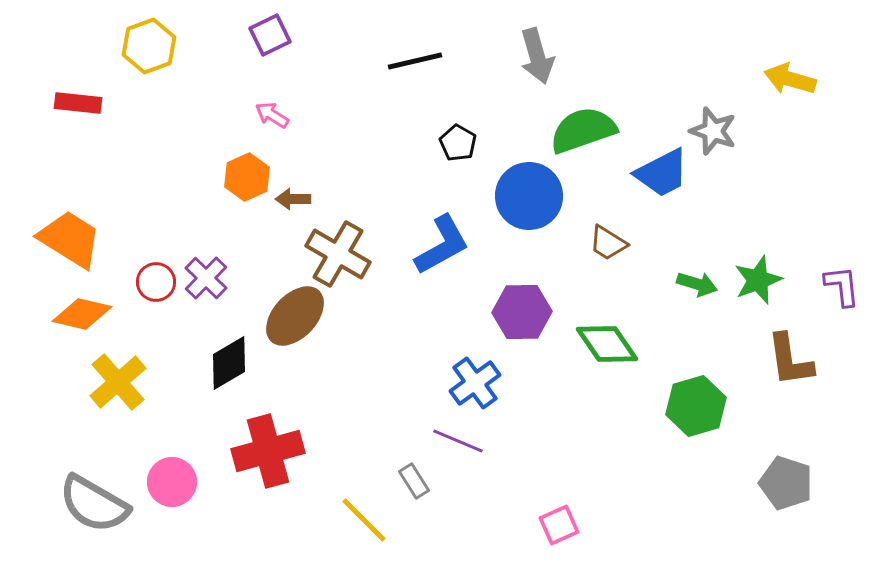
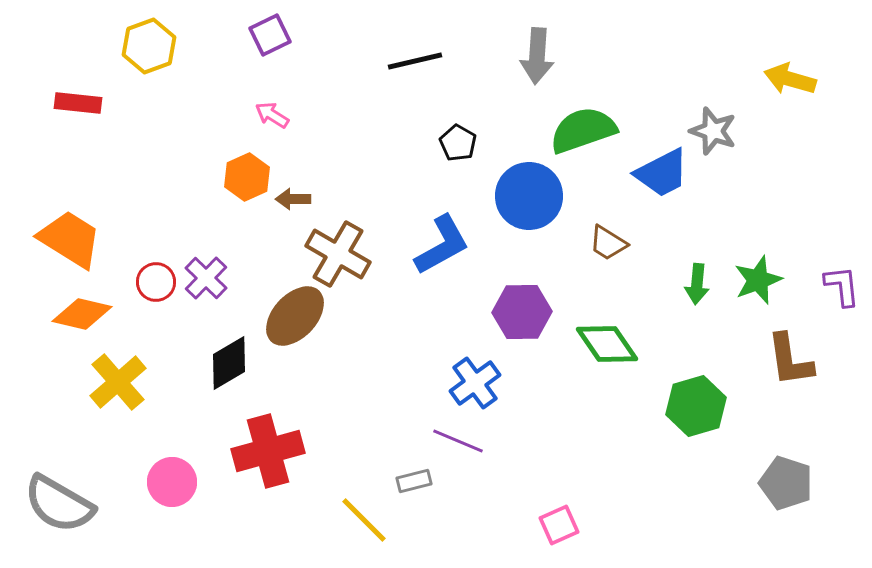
gray arrow: rotated 20 degrees clockwise
green arrow: rotated 78 degrees clockwise
gray rectangle: rotated 72 degrees counterclockwise
gray semicircle: moved 35 px left
